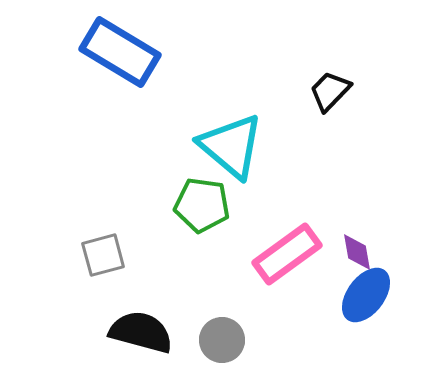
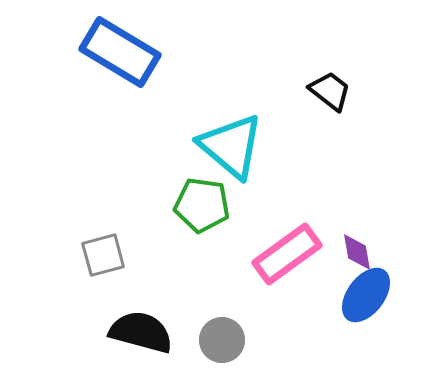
black trapezoid: rotated 84 degrees clockwise
